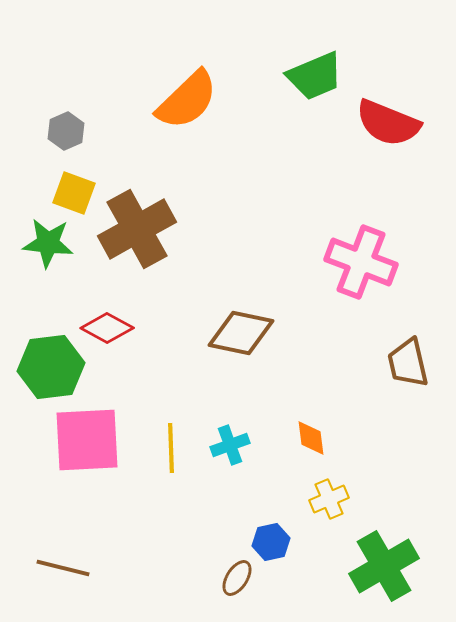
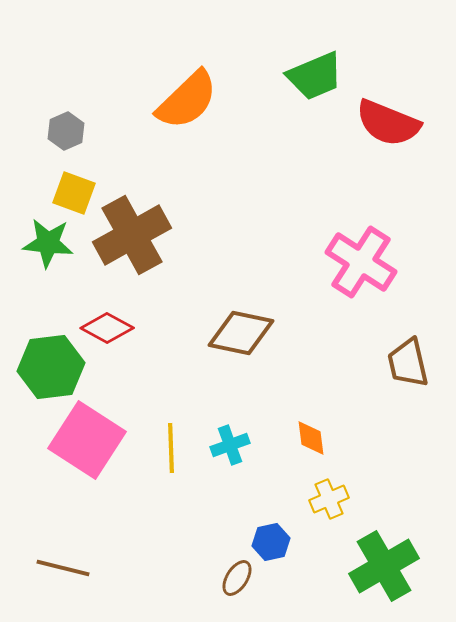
brown cross: moved 5 px left, 6 px down
pink cross: rotated 12 degrees clockwise
pink square: rotated 36 degrees clockwise
